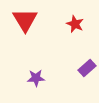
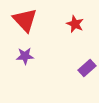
red triangle: rotated 12 degrees counterclockwise
purple star: moved 11 px left, 22 px up
